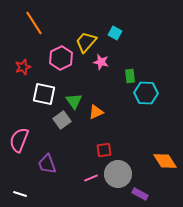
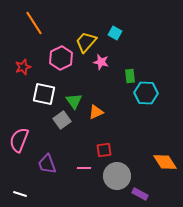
orange diamond: moved 1 px down
gray circle: moved 1 px left, 2 px down
pink line: moved 7 px left, 10 px up; rotated 24 degrees clockwise
